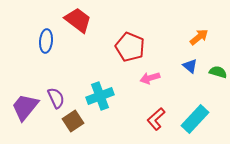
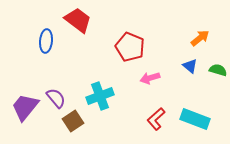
orange arrow: moved 1 px right, 1 px down
green semicircle: moved 2 px up
purple semicircle: rotated 15 degrees counterclockwise
cyan rectangle: rotated 68 degrees clockwise
